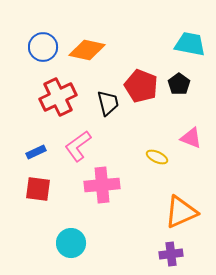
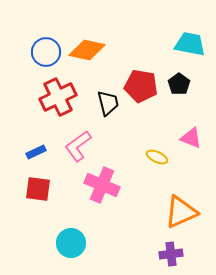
blue circle: moved 3 px right, 5 px down
red pentagon: rotated 12 degrees counterclockwise
pink cross: rotated 28 degrees clockwise
